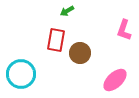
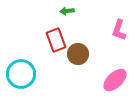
green arrow: rotated 24 degrees clockwise
pink L-shape: moved 5 px left
red rectangle: rotated 30 degrees counterclockwise
brown circle: moved 2 px left, 1 px down
